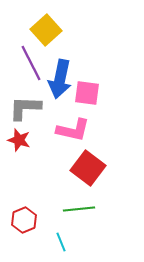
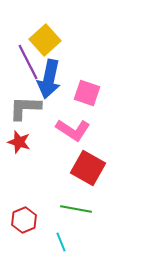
yellow square: moved 1 px left, 10 px down
purple line: moved 3 px left, 1 px up
blue arrow: moved 11 px left
pink square: rotated 12 degrees clockwise
pink L-shape: rotated 20 degrees clockwise
red star: moved 2 px down
red square: rotated 8 degrees counterclockwise
green line: moved 3 px left; rotated 16 degrees clockwise
